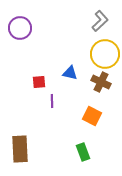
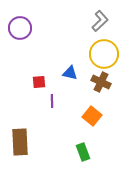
yellow circle: moved 1 px left
orange square: rotated 12 degrees clockwise
brown rectangle: moved 7 px up
